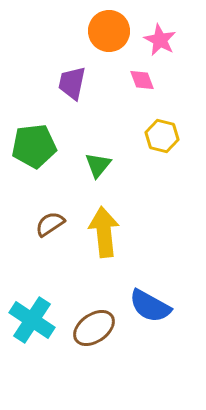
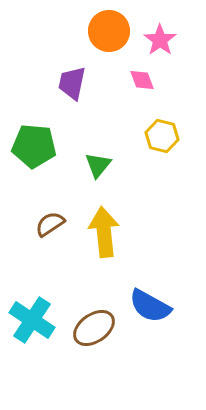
pink star: rotated 8 degrees clockwise
green pentagon: rotated 12 degrees clockwise
